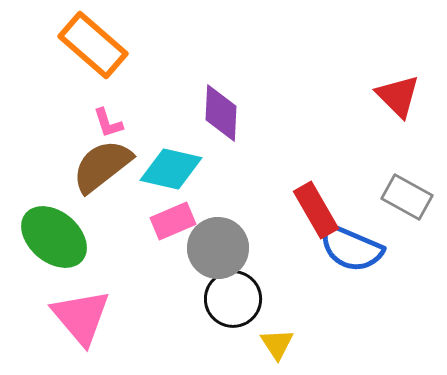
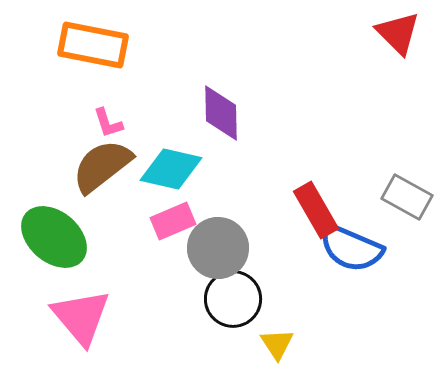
orange rectangle: rotated 30 degrees counterclockwise
red triangle: moved 63 px up
purple diamond: rotated 4 degrees counterclockwise
